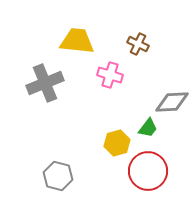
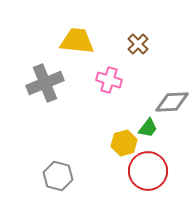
brown cross: rotated 20 degrees clockwise
pink cross: moved 1 px left, 5 px down
yellow hexagon: moved 7 px right
